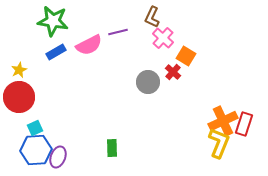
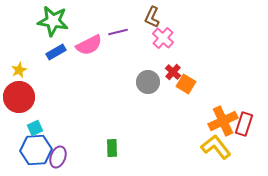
orange square: moved 28 px down
yellow L-shape: moved 3 px left, 4 px down; rotated 60 degrees counterclockwise
